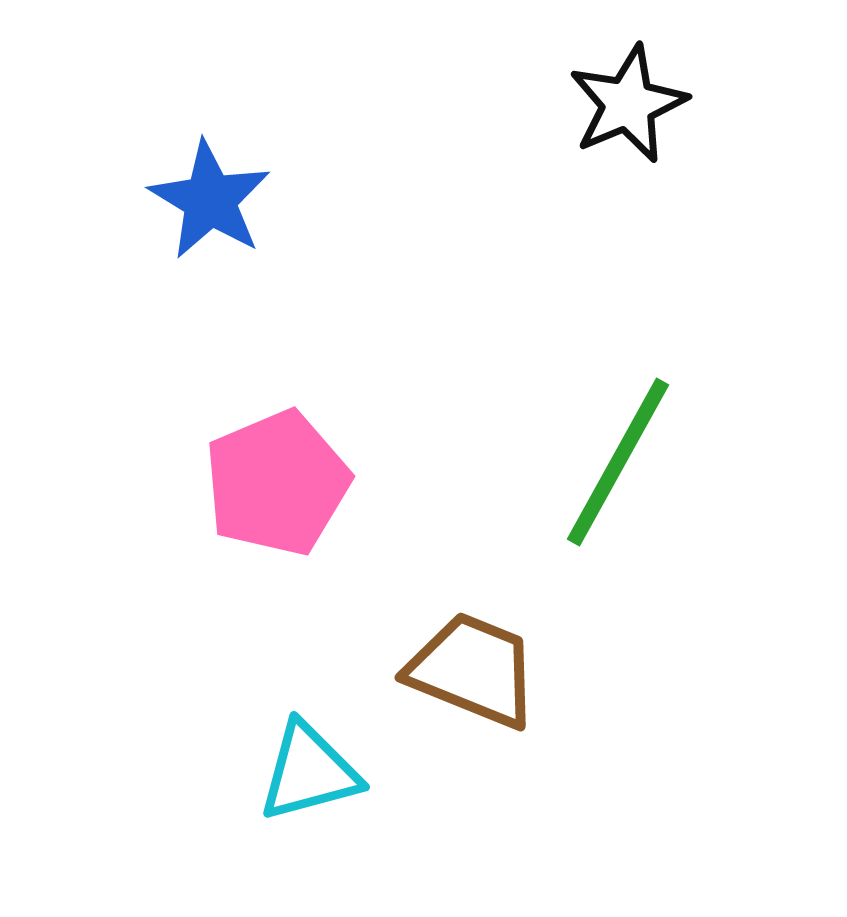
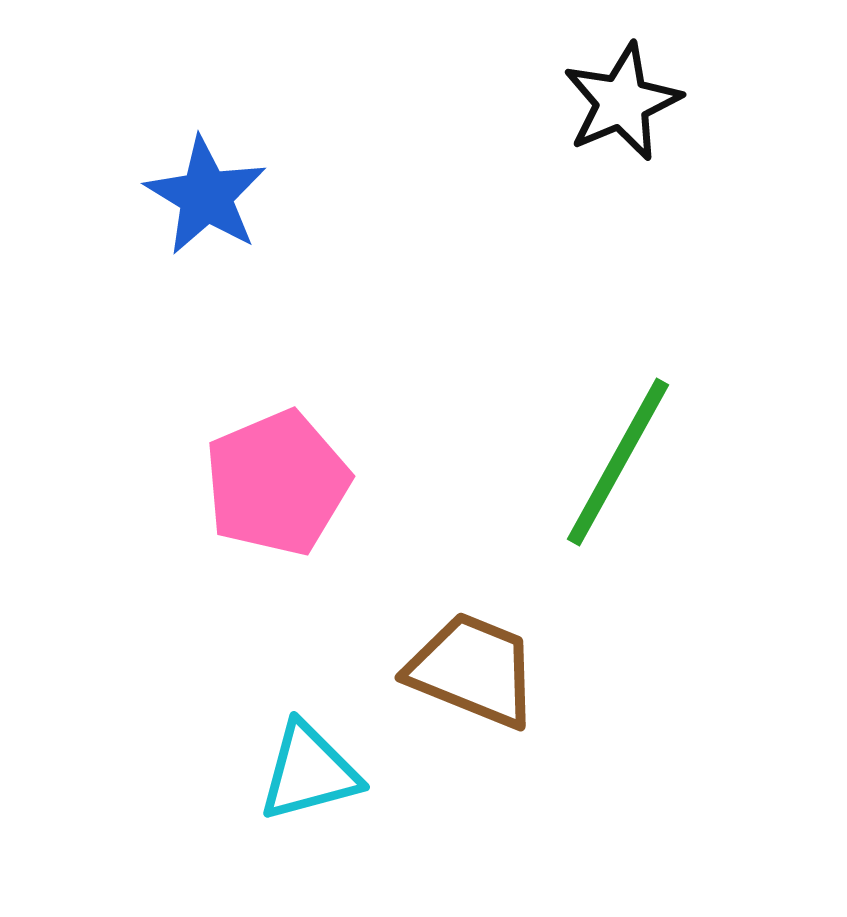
black star: moved 6 px left, 2 px up
blue star: moved 4 px left, 4 px up
